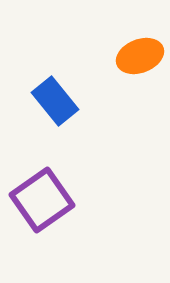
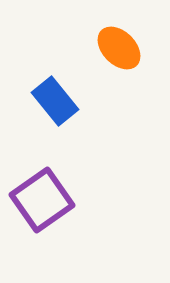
orange ellipse: moved 21 px left, 8 px up; rotated 66 degrees clockwise
